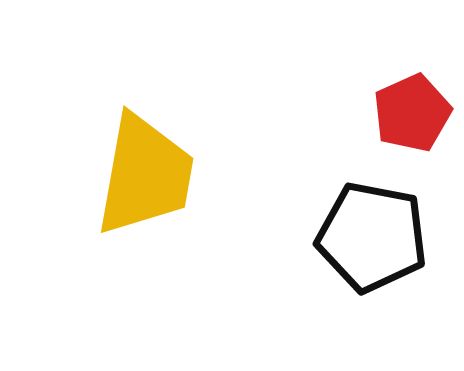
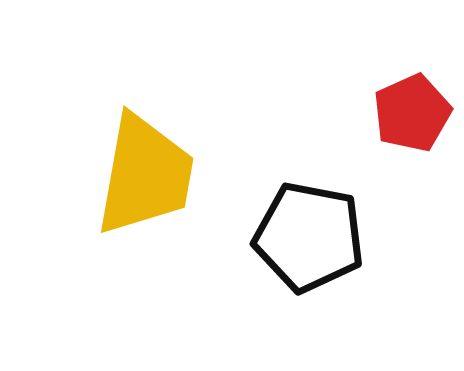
black pentagon: moved 63 px left
